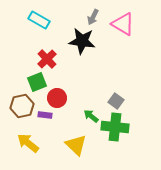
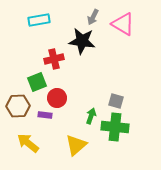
cyan rectangle: rotated 40 degrees counterclockwise
red cross: moved 7 px right; rotated 30 degrees clockwise
gray square: rotated 21 degrees counterclockwise
brown hexagon: moved 4 px left; rotated 10 degrees clockwise
green arrow: rotated 70 degrees clockwise
yellow triangle: rotated 35 degrees clockwise
